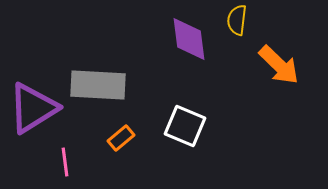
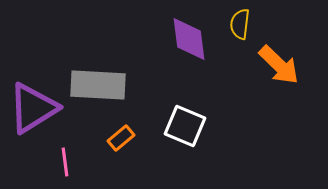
yellow semicircle: moved 3 px right, 4 px down
